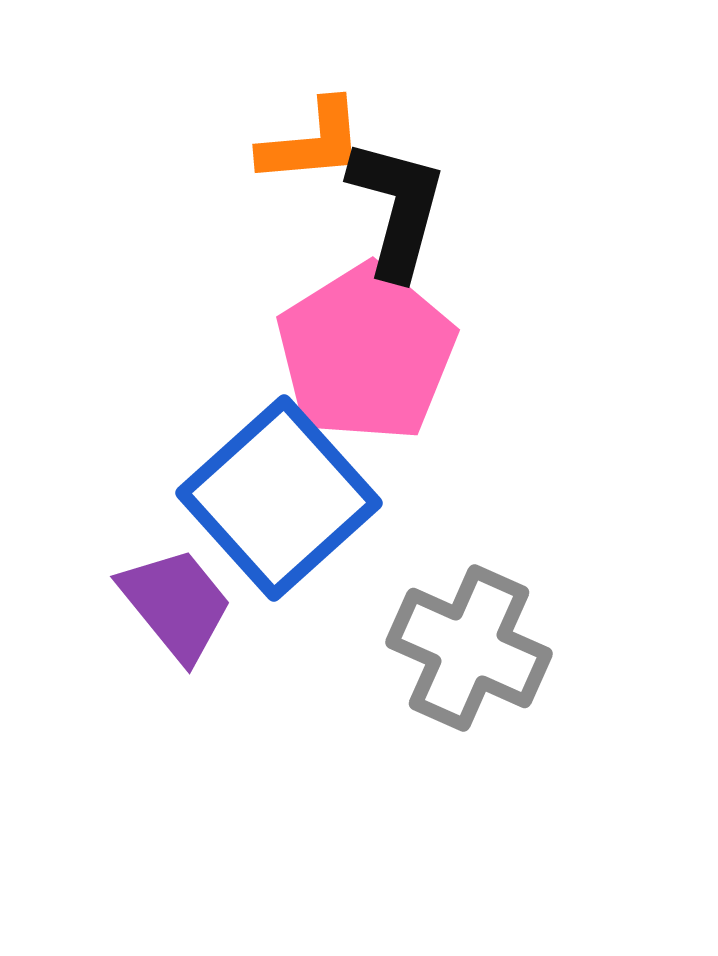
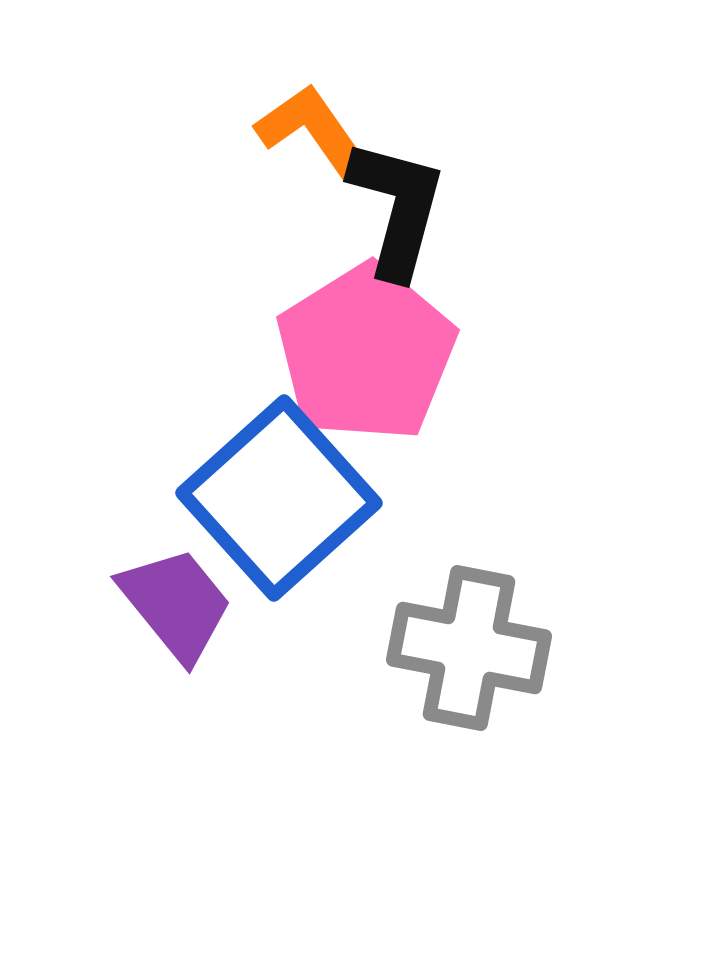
orange L-shape: moved 12 px up; rotated 120 degrees counterclockwise
gray cross: rotated 13 degrees counterclockwise
